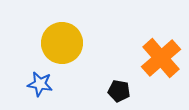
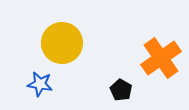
orange cross: rotated 6 degrees clockwise
black pentagon: moved 2 px right, 1 px up; rotated 20 degrees clockwise
